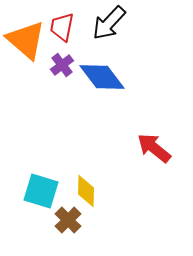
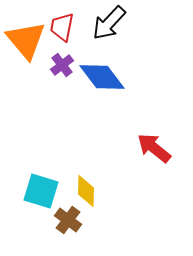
orange triangle: rotated 9 degrees clockwise
brown cross: rotated 8 degrees counterclockwise
